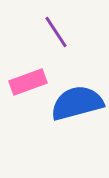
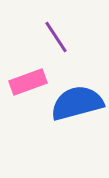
purple line: moved 5 px down
